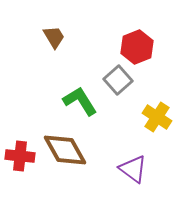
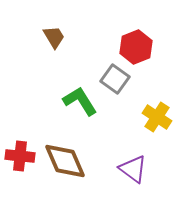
red hexagon: moved 1 px left
gray square: moved 3 px left, 1 px up; rotated 12 degrees counterclockwise
brown diamond: moved 11 px down; rotated 6 degrees clockwise
